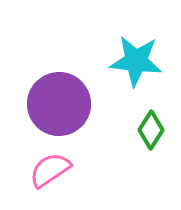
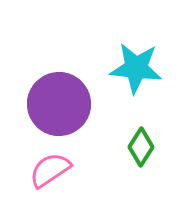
cyan star: moved 7 px down
green diamond: moved 10 px left, 17 px down
